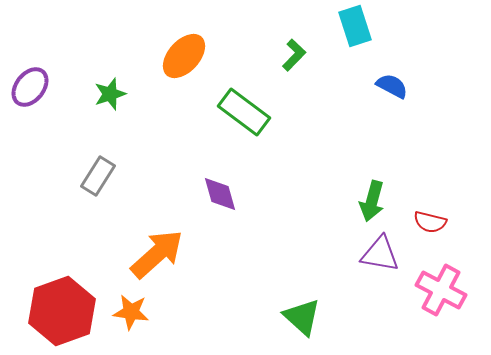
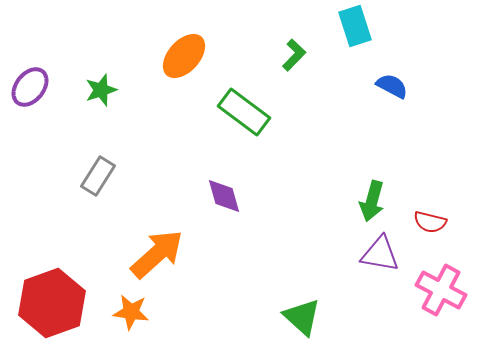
green star: moved 9 px left, 4 px up
purple diamond: moved 4 px right, 2 px down
red hexagon: moved 10 px left, 8 px up
